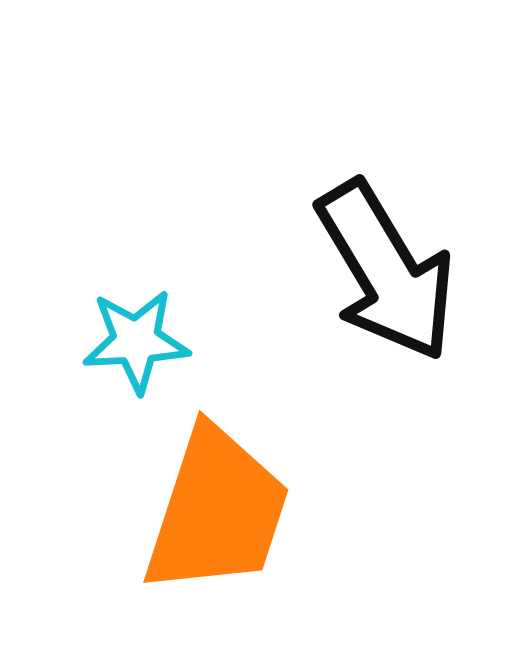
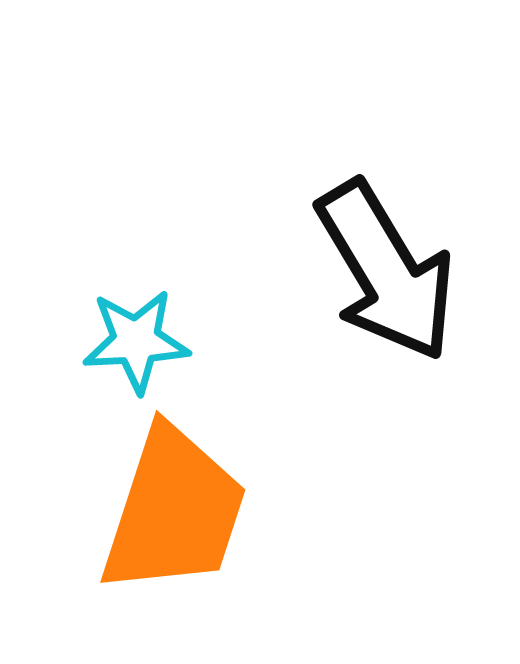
orange trapezoid: moved 43 px left
